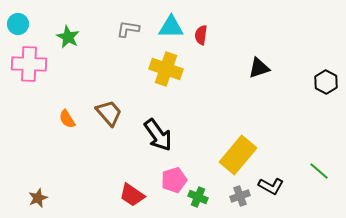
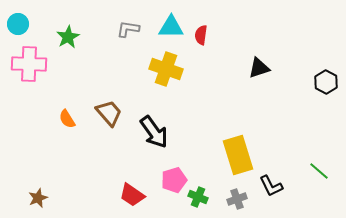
green star: rotated 15 degrees clockwise
black arrow: moved 4 px left, 3 px up
yellow rectangle: rotated 57 degrees counterclockwise
black L-shape: rotated 35 degrees clockwise
gray cross: moved 3 px left, 3 px down
